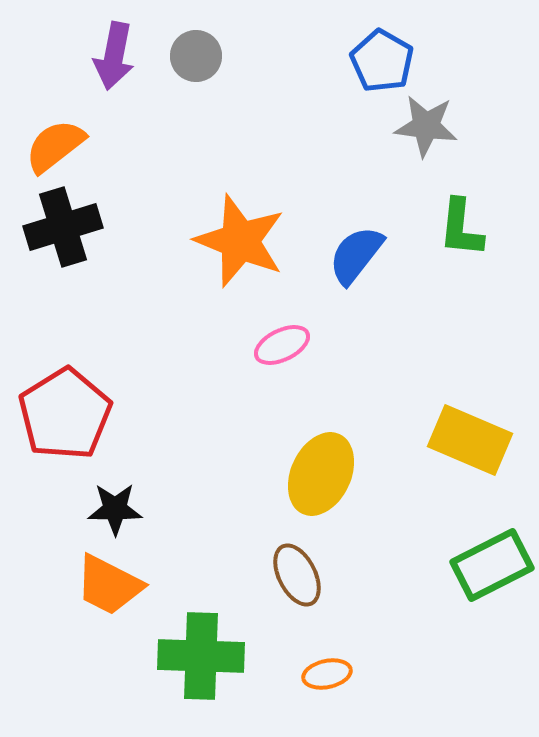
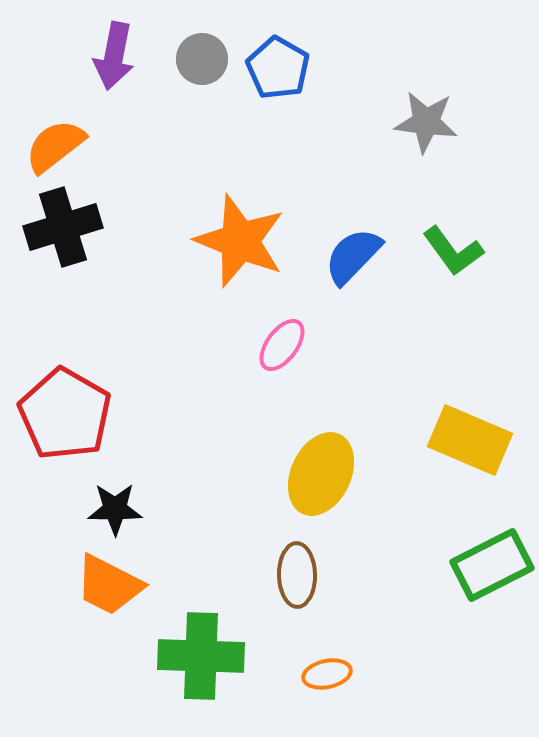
gray circle: moved 6 px right, 3 px down
blue pentagon: moved 104 px left, 7 px down
gray star: moved 4 px up
green L-shape: moved 8 px left, 23 px down; rotated 42 degrees counterclockwise
blue semicircle: moved 3 px left, 1 px down; rotated 6 degrees clockwise
pink ellipse: rotated 28 degrees counterclockwise
red pentagon: rotated 10 degrees counterclockwise
brown ellipse: rotated 26 degrees clockwise
